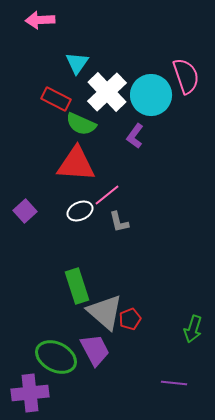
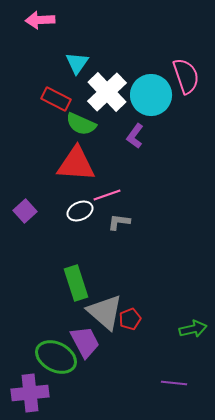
pink line: rotated 20 degrees clockwise
gray L-shape: rotated 110 degrees clockwise
green rectangle: moved 1 px left, 3 px up
green arrow: rotated 120 degrees counterclockwise
purple trapezoid: moved 10 px left, 8 px up
